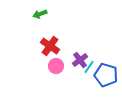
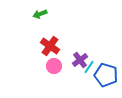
pink circle: moved 2 px left
